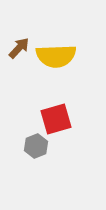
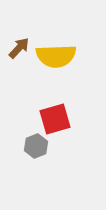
red square: moved 1 px left
